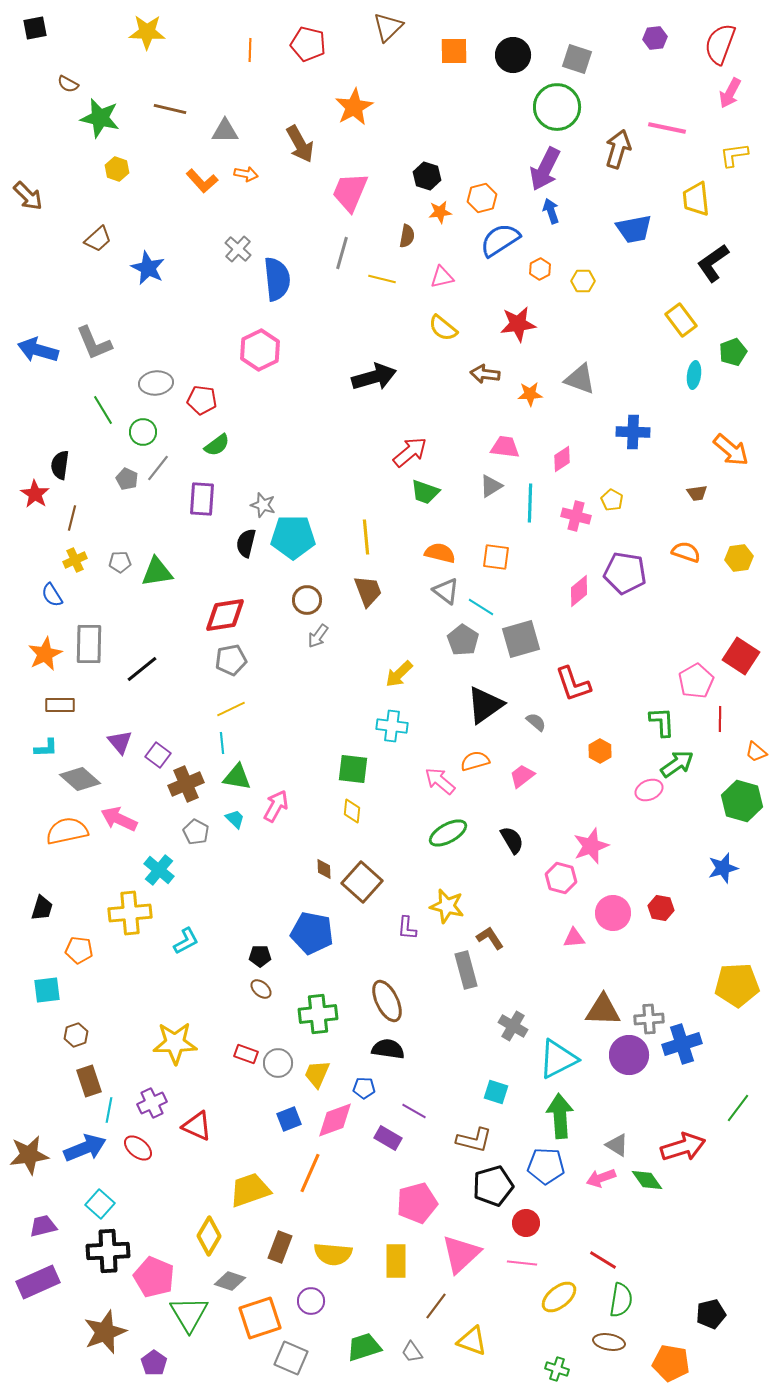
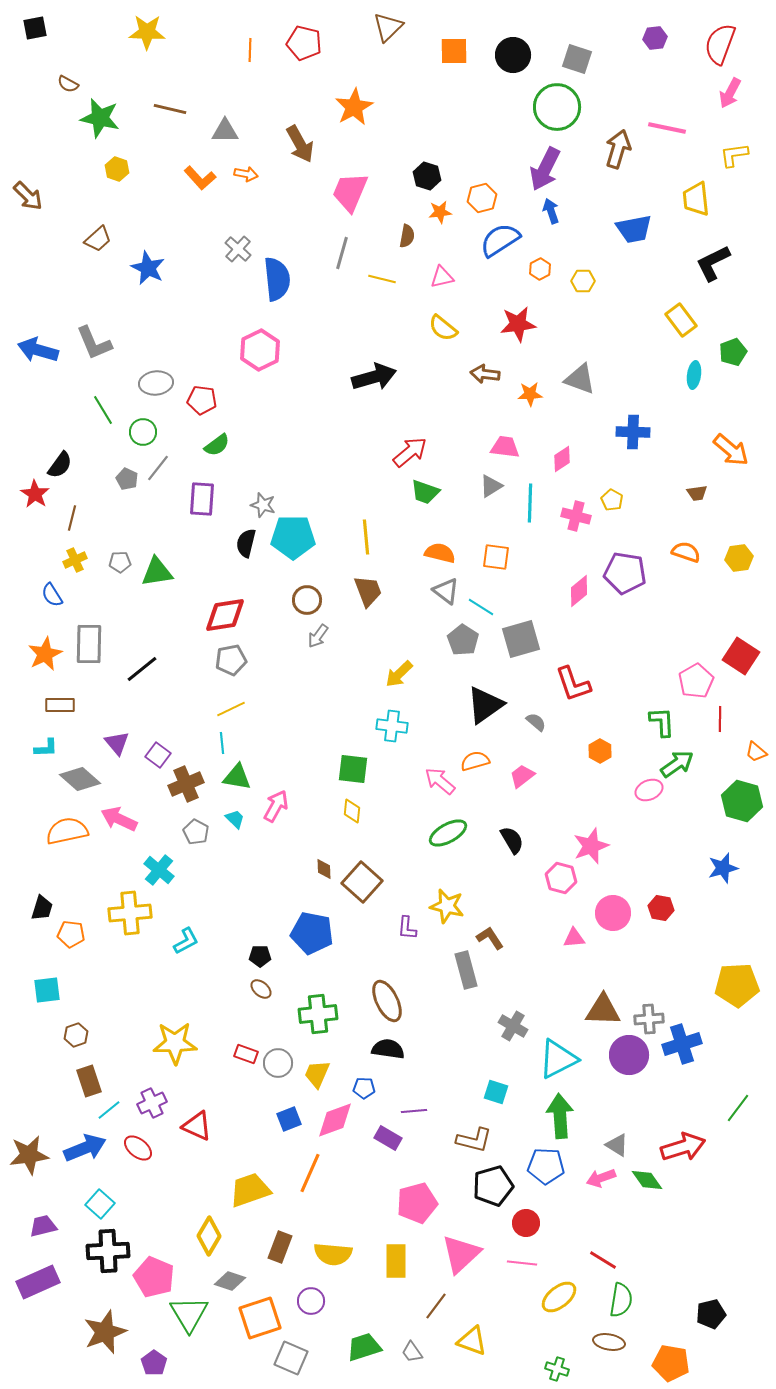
red pentagon at (308, 44): moved 4 px left, 1 px up
orange L-shape at (202, 181): moved 2 px left, 3 px up
black L-shape at (713, 263): rotated 9 degrees clockwise
black semicircle at (60, 465): rotated 152 degrees counterclockwise
purple triangle at (120, 742): moved 3 px left, 1 px down
orange pentagon at (79, 950): moved 8 px left, 16 px up
cyan line at (109, 1110): rotated 40 degrees clockwise
purple line at (414, 1111): rotated 35 degrees counterclockwise
